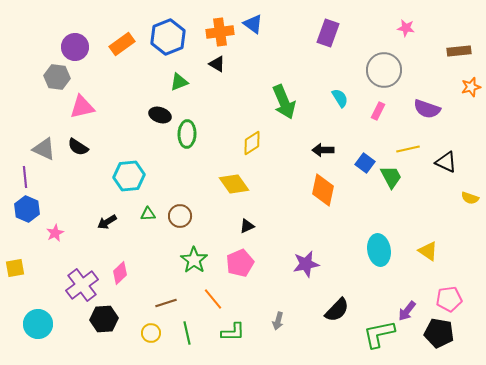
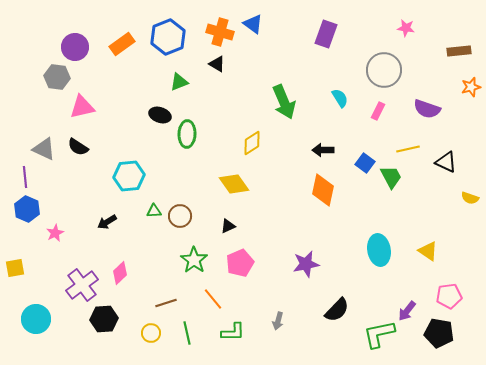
orange cross at (220, 32): rotated 24 degrees clockwise
purple rectangle at (328, 33): moved 2 px left, 1 px down
green triangle at (148, 214): moved 6 px right, 3 px up
black triangle at (247, 226): moved 19 px left
pink pentagon at (449, 299): moved 3 px up
cyan circle at (38, 324): moved 2 px left, 5 px up
